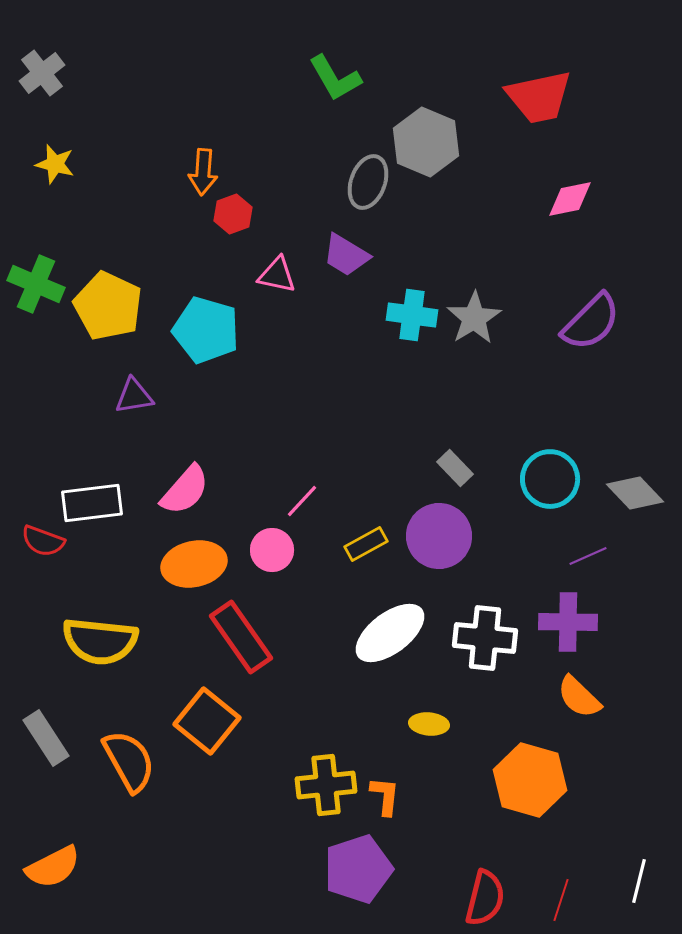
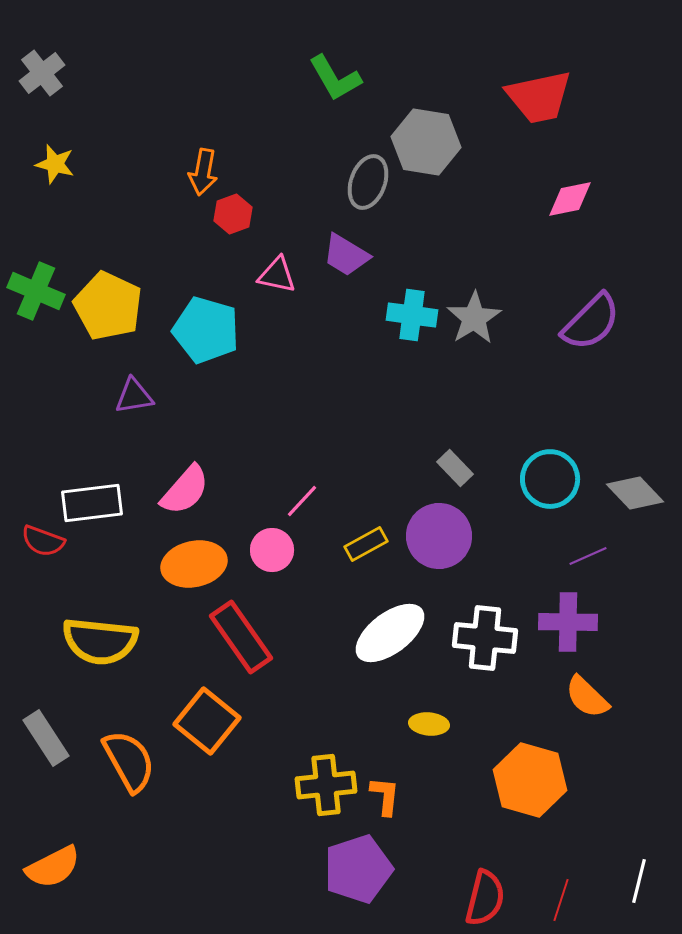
gray hexagon at (426, 142): rotated 14 degrees counterclockwise
orange arrow at (203, 172): rotated 6 degrees clockwise
green cross at (36, 284): moved 7 px down
orange semicircle at (579, 697): moved 8 px right
